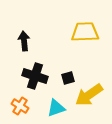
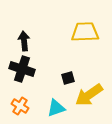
black cross: moved 13 px left, 7 px up
